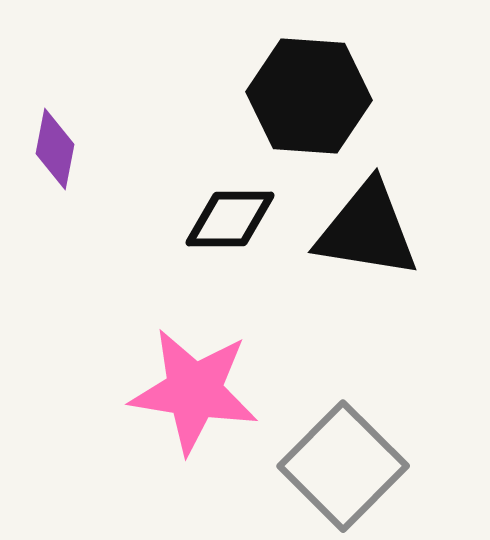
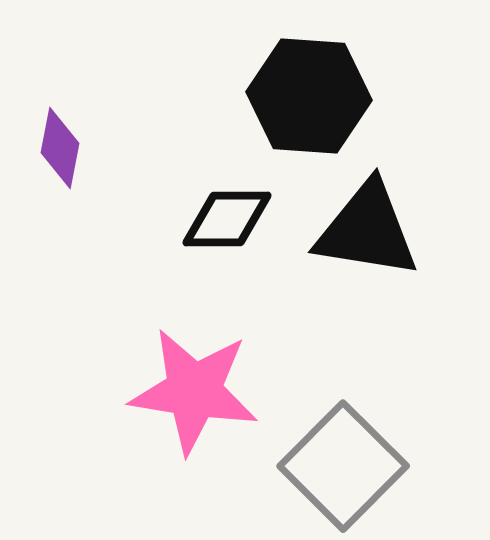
purple diamond: moved 5 px right, 1 px up
black diamond: moved 3 px left
